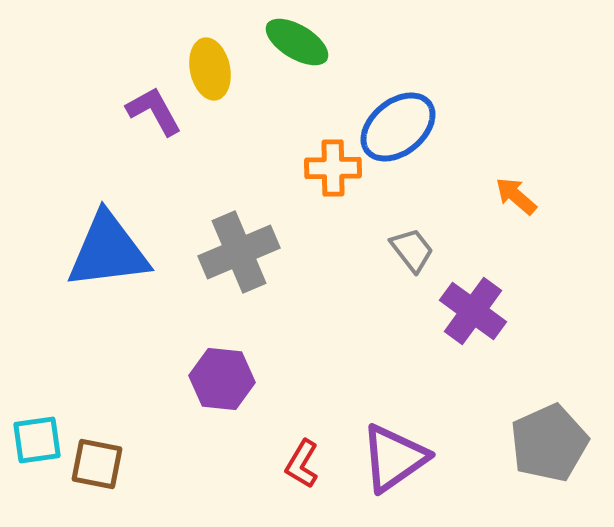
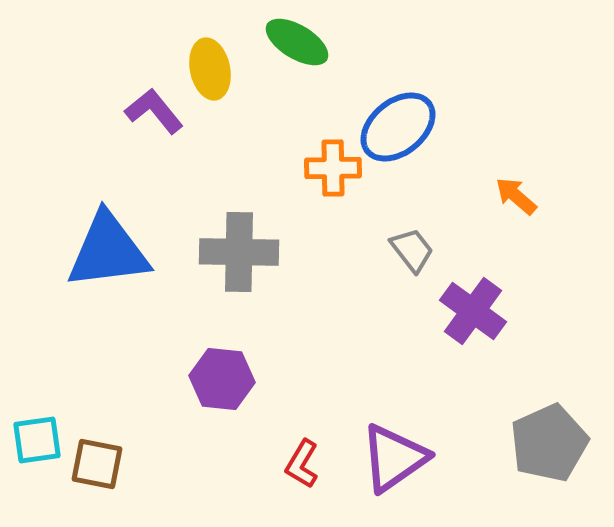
purple L-shape: rotated 10 degrees counterclockwise
gray cross: rotated 24 degrees clockwise
